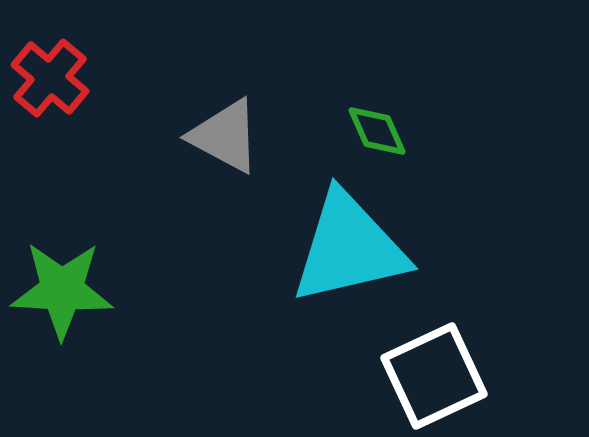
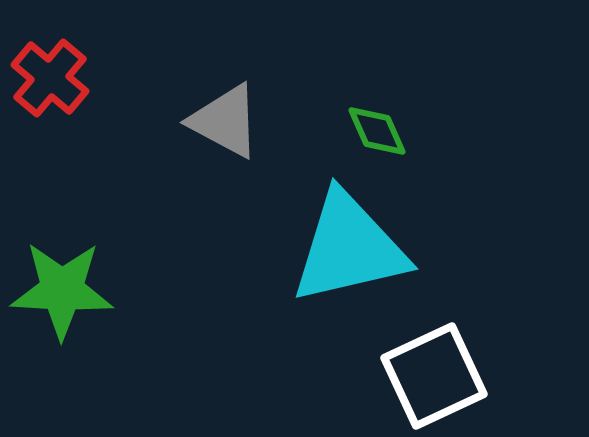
gray triangle: moved 15 px up
